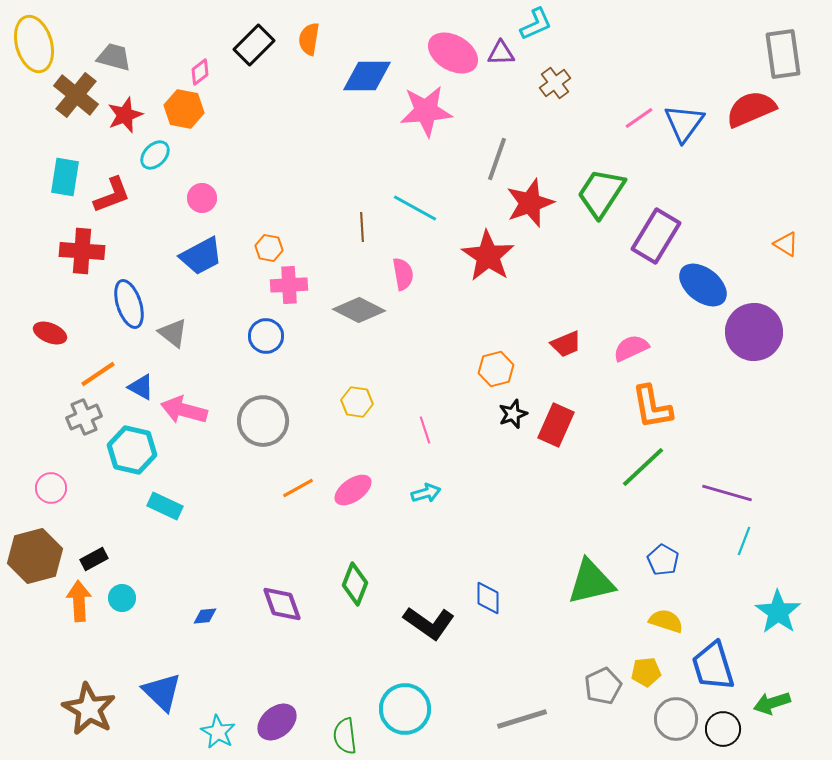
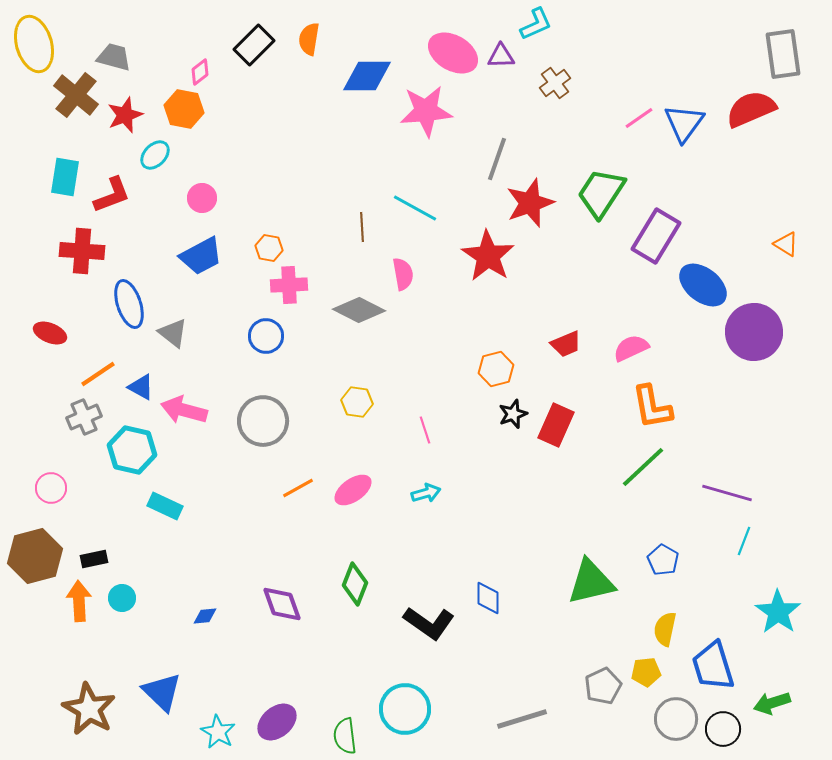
purple triangle at (501, 53): moved 3 px down
black rectangle at (94, 559): rotated 16 degrees clockwise
yellow semicircle at (666, 621): moved 1 px left, 8 px down; rotated 96 degrees counterclockwise
